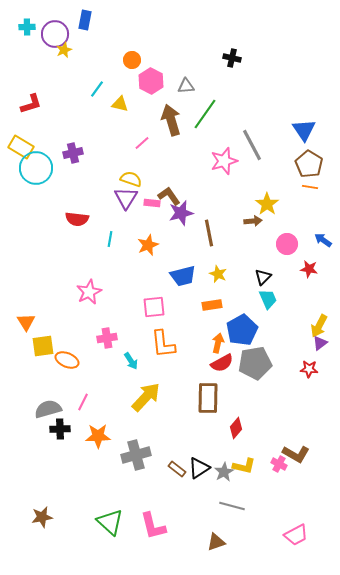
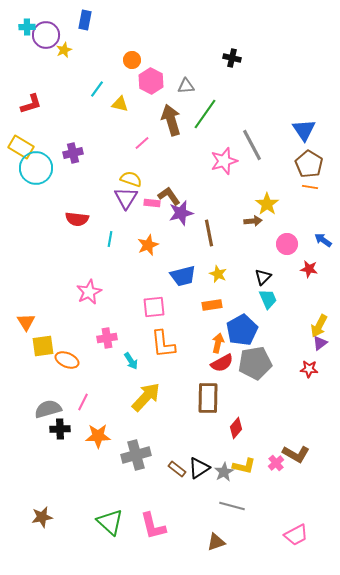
purple circle at (55, 34): moved 9 px left, 1 px down
pink cross at (279, 464): moved 3 px left, 1 px up; rotated 21 degrees clockwise
